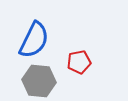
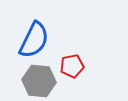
red pentagon: moved 7 px left, 4 px down
